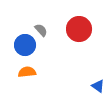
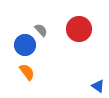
orange semicircle: rotated 60 degrees clockwise
